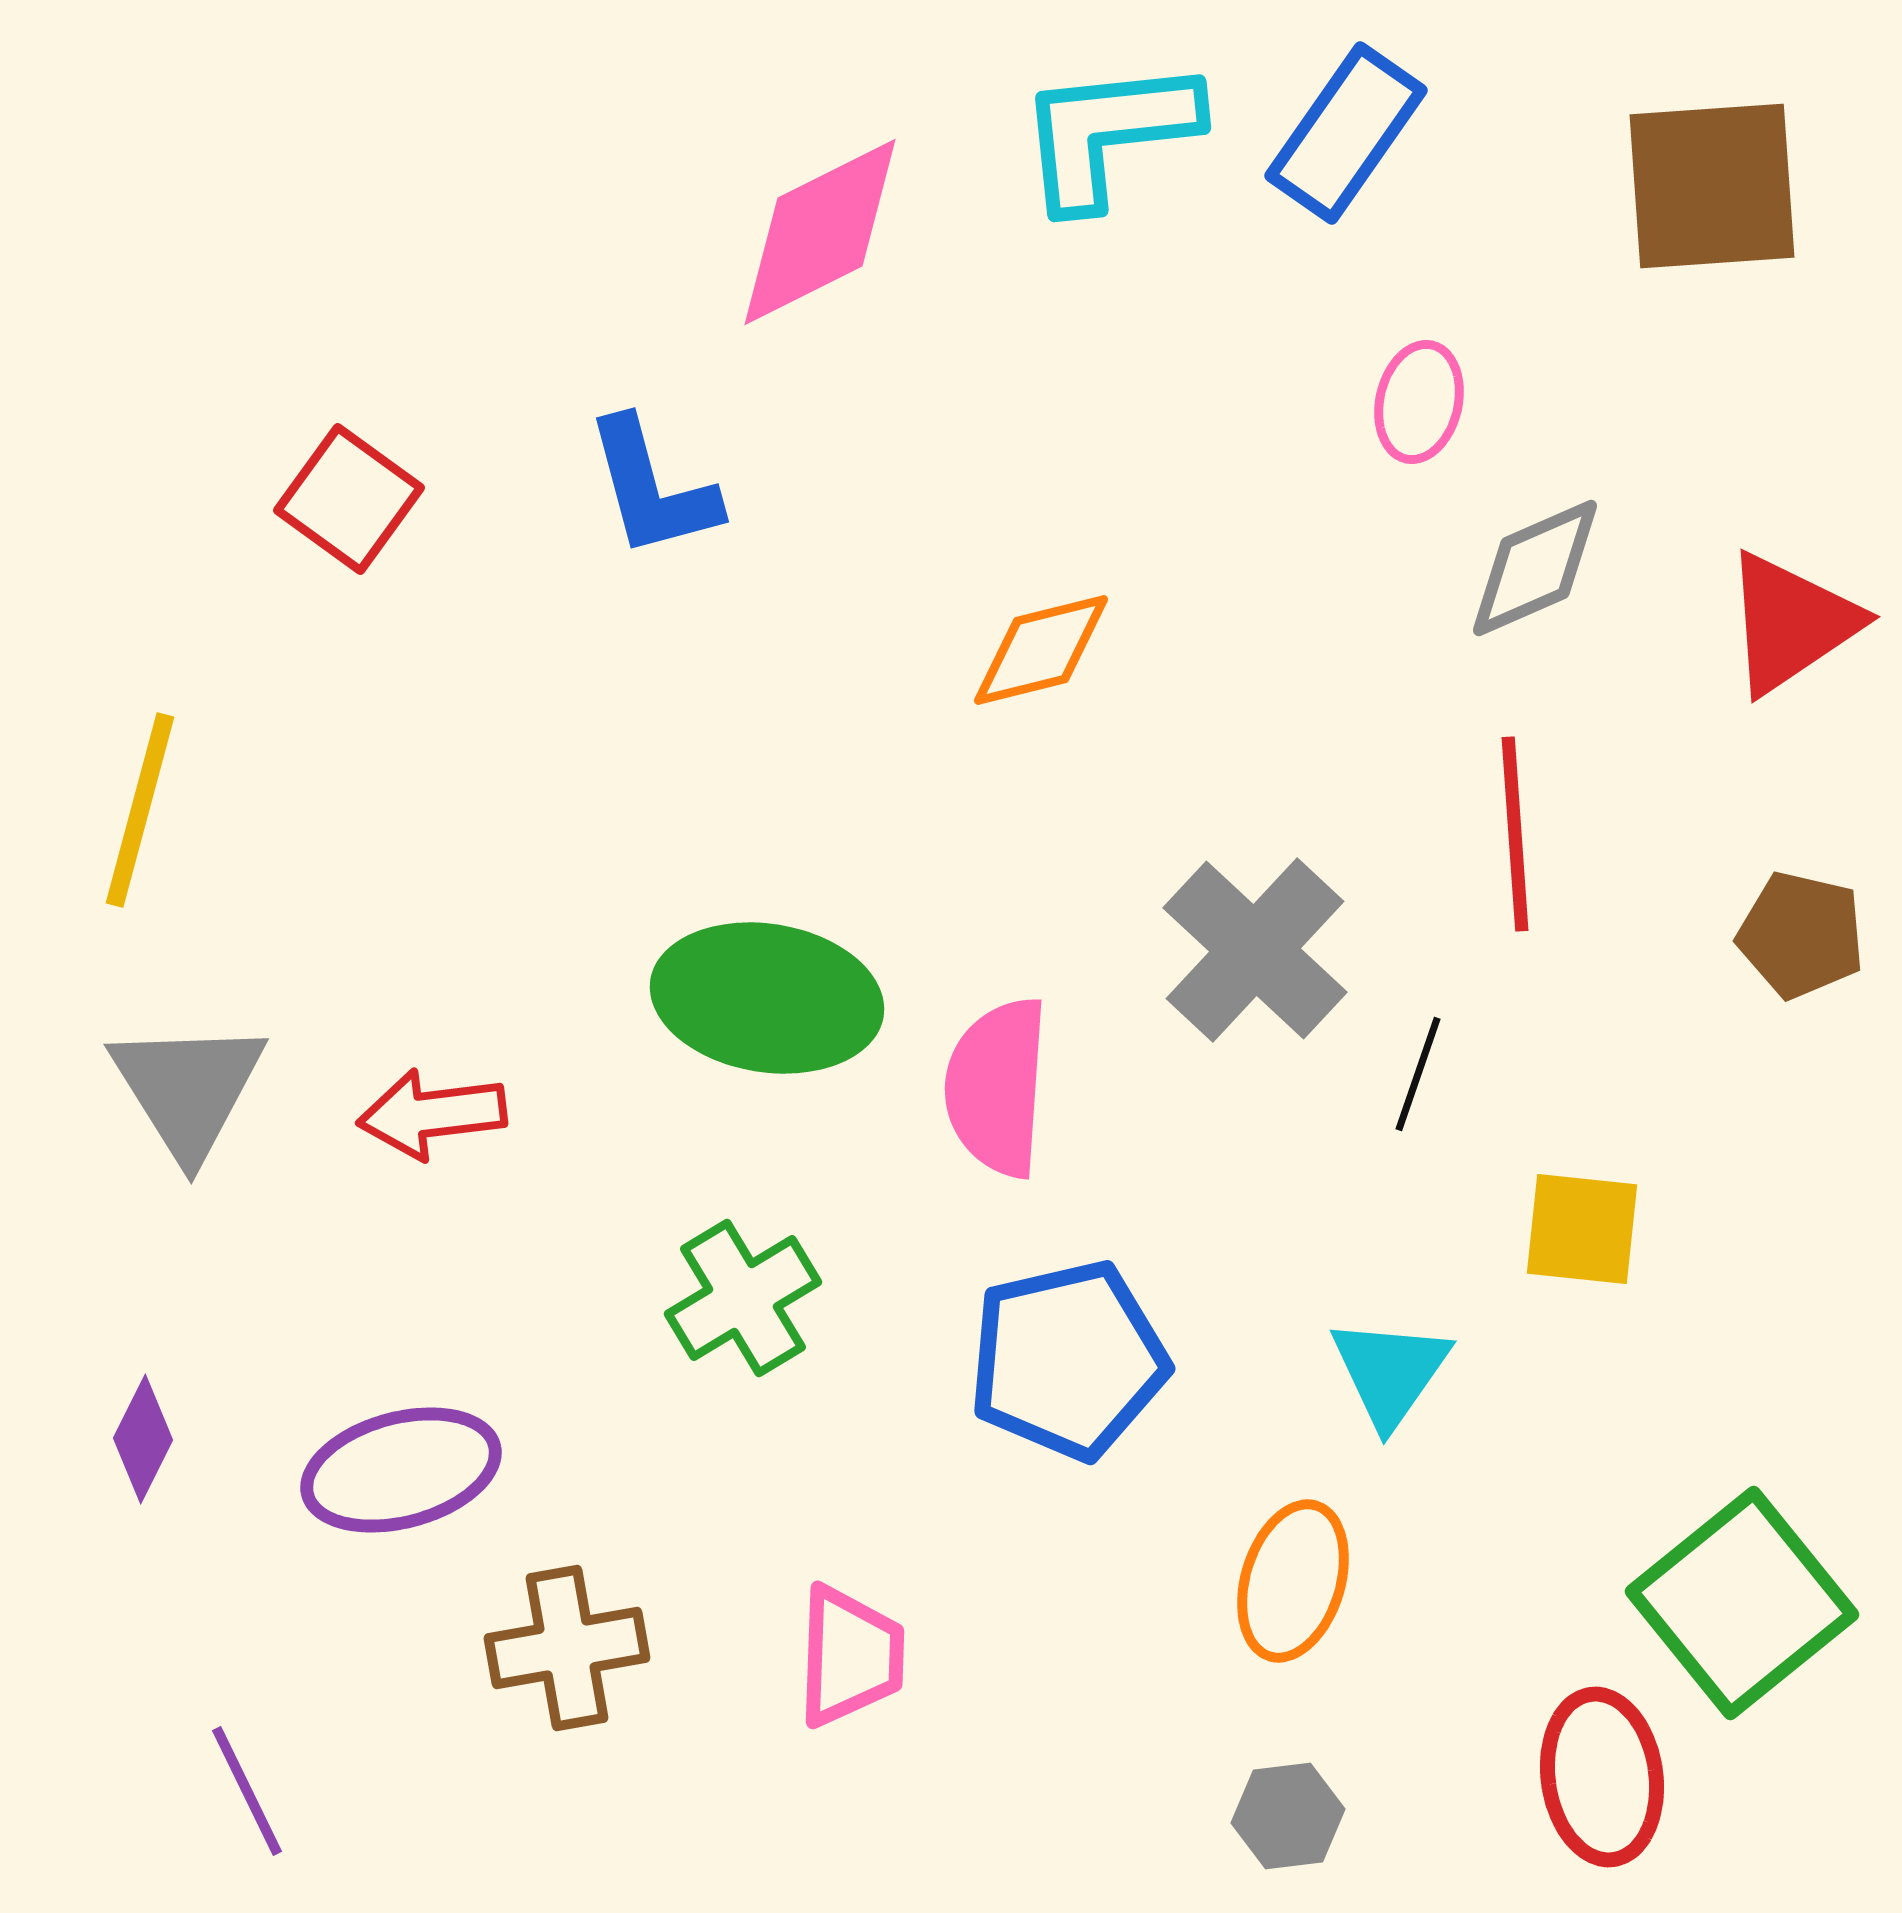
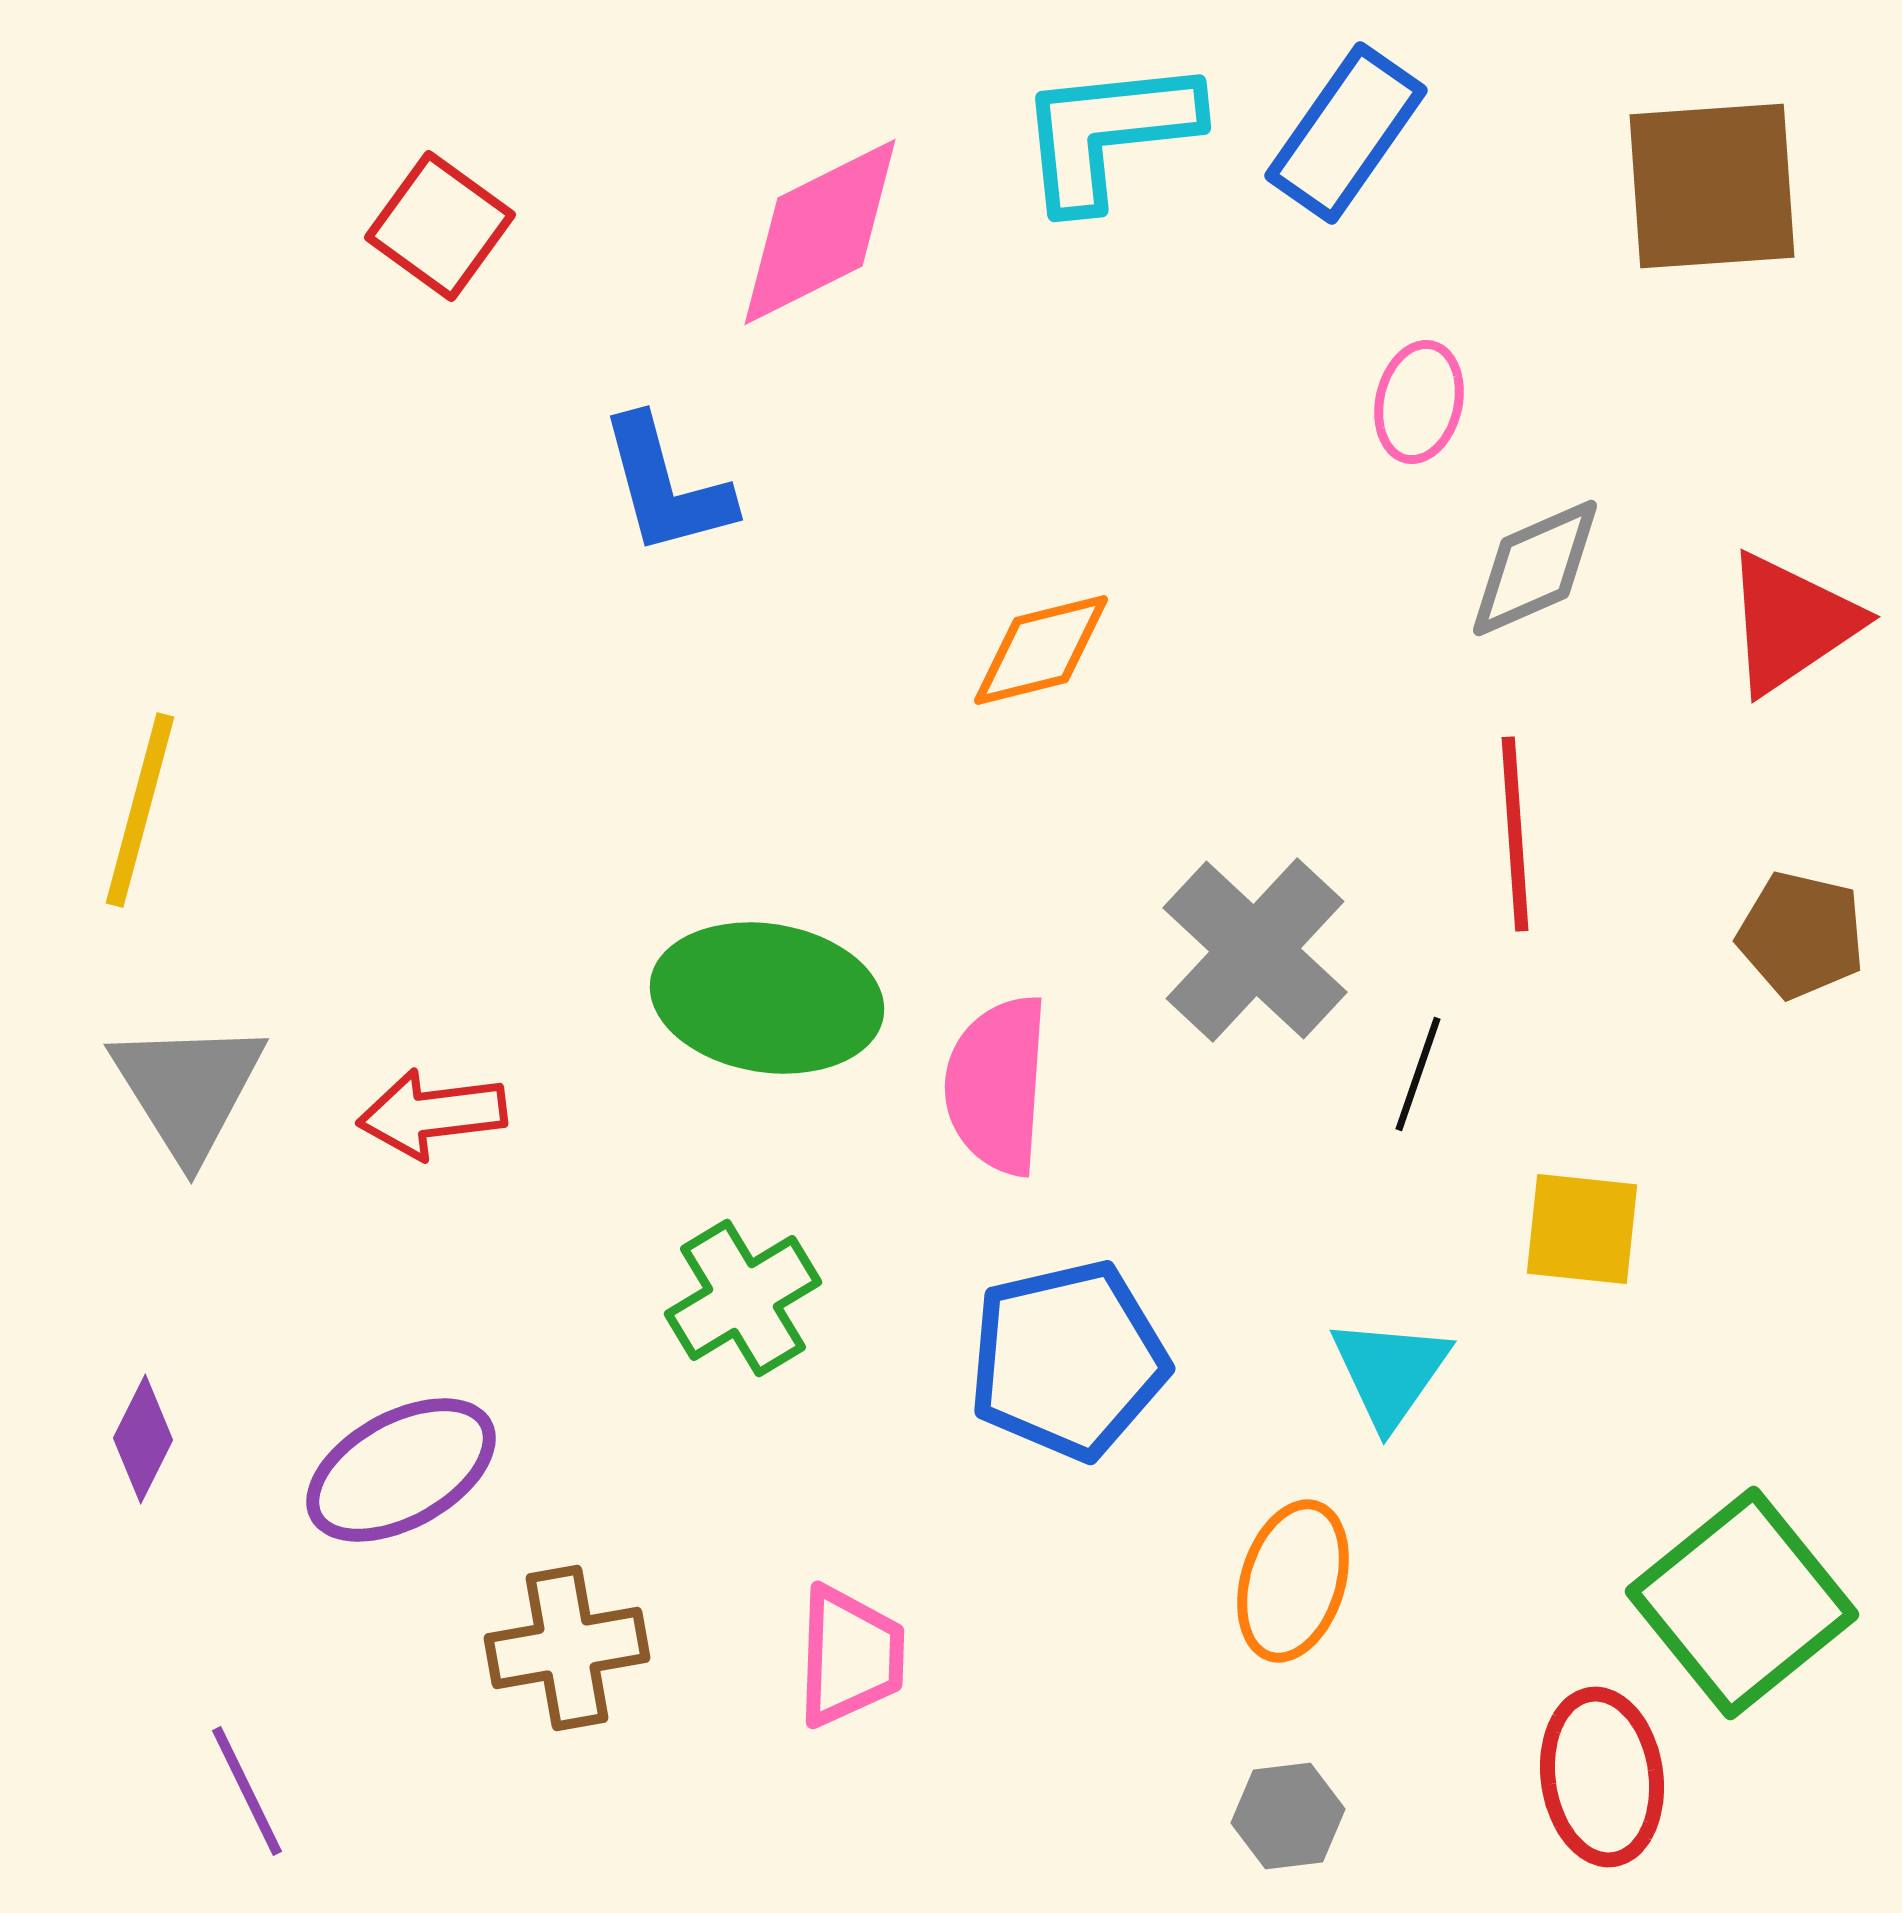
blue L-shape: moved 14 px right, 2 px up
red square: moved 91 px right, 273 px up
pink semicircle: moved 2 px up
purple ellipse: rotated 14 degrees counterclockwise
